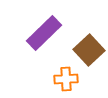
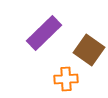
brown square: rotated 12 degrees counterclockwise
